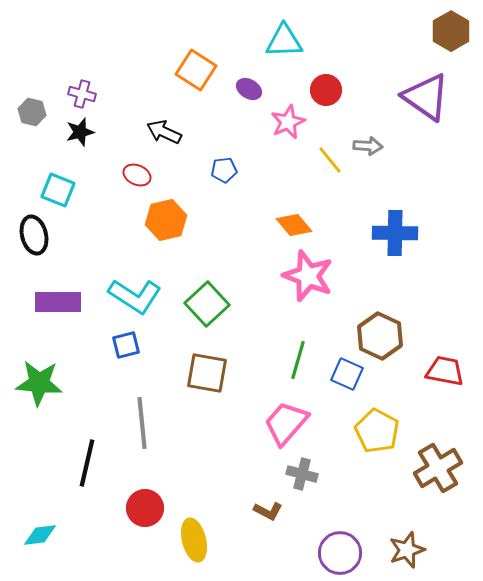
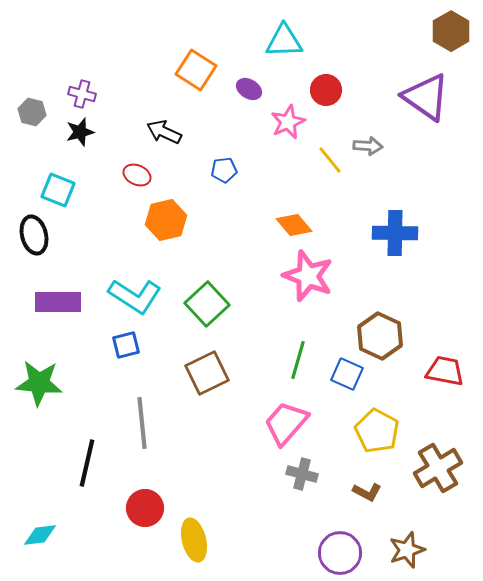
brown square at (207, 373): rotated 36 degrees counterclockwise
brown L-shape at (268, 511): moved 99 px right, 19 px up
